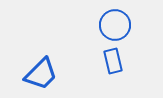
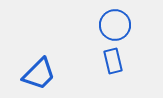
blue trapezoid: moved 2 px left
